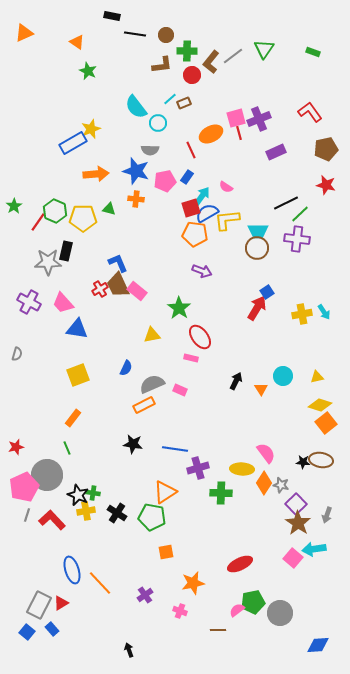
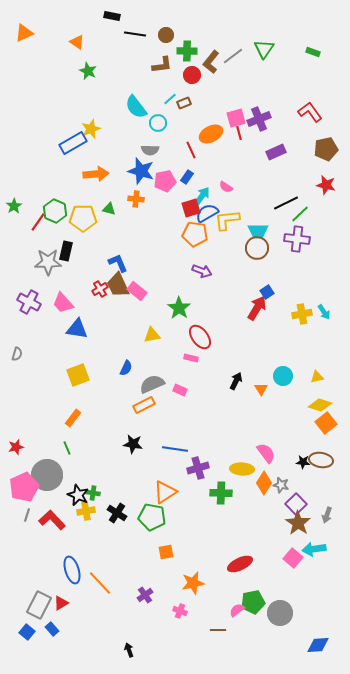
blue star at (136, 171): moved 5 px right
